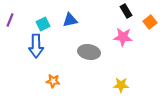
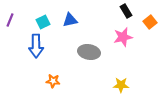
cyan square: moved 2 px up
pink star: rotated 18 degrees counterclockwise
